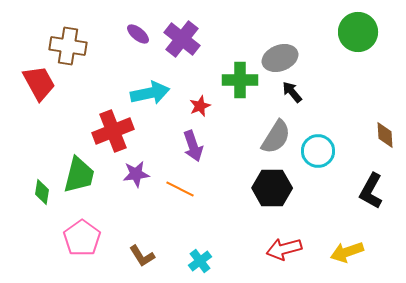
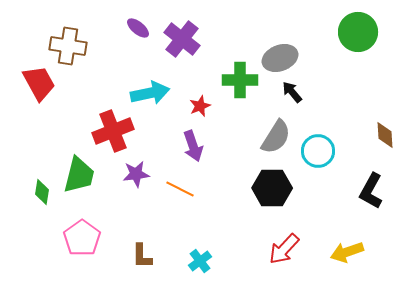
purple ellipse: moved 6 px up
red arrow: rotated 32 degrees counterclockwise
brown L-shape: rotated 32 degrees clockwise
